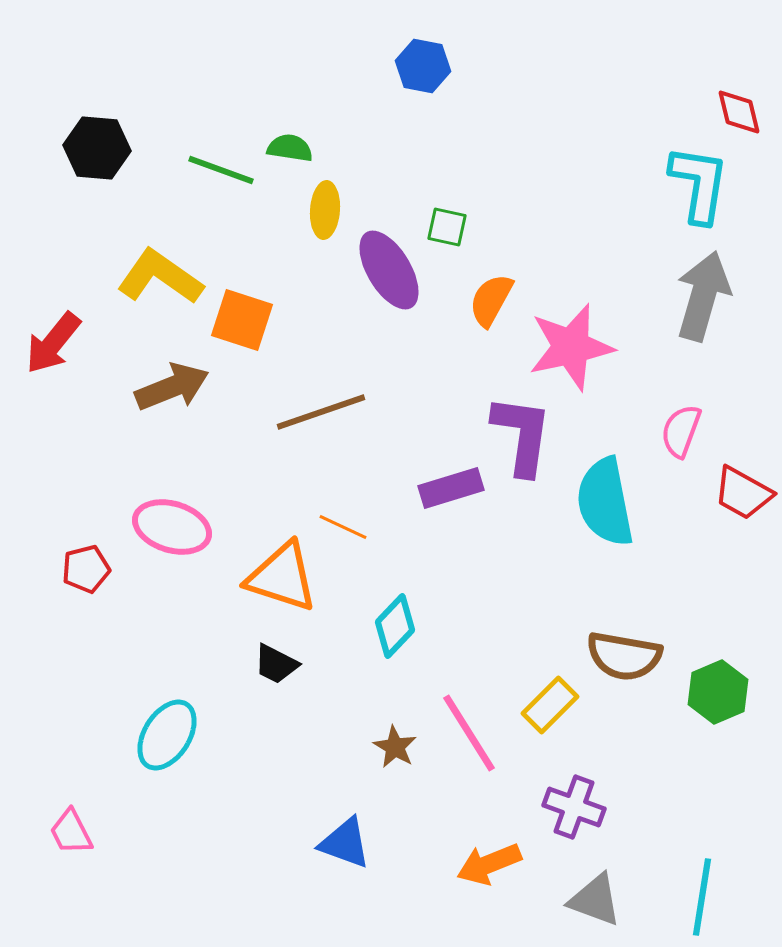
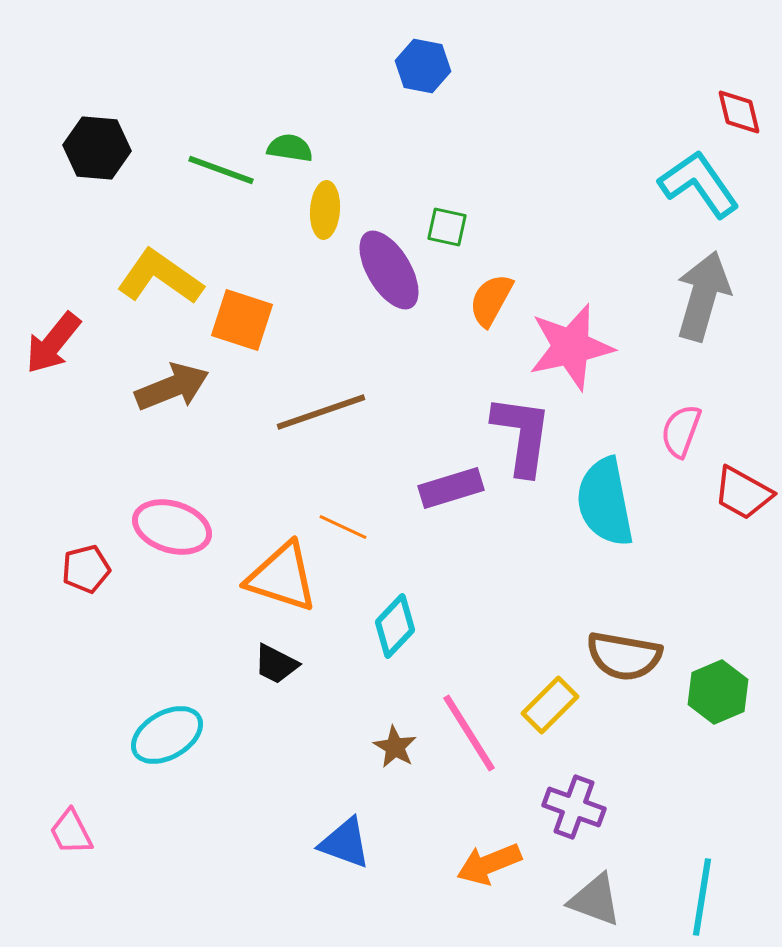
cyan L-shape: rotated 44 degrees counterclockwise
cyan ellipse: rotated 28 degrees clockwise
